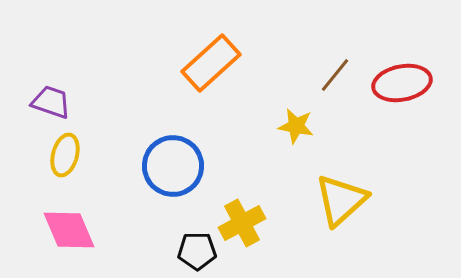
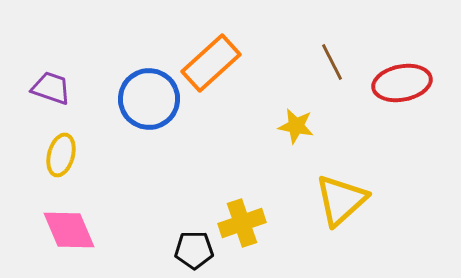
brown line: moved 3 px left, 13 px up; rotated 66 degrees counterclockwise
purple trapezoid: moved 14 px up
yellow ellipse: moved 4 px left
blue circle: moved 24 px left, 67 px up
yellow cross: rotated 9 degrees clockwise
black pentagon: moved 3 px left, 1 px up
